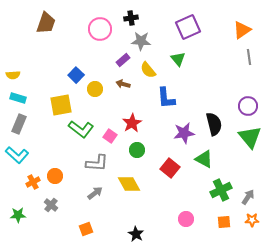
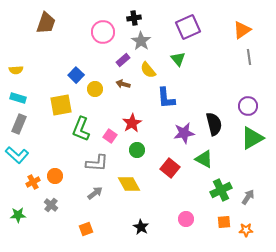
black cross at (131, 18): moved 3 px right
pink circle at (100, 29): moved 3 px right, 3 px down
gray star at (141, 41): rotated 30 degrees clockwise
yellow semicircle at (13, 75): moved 3 px right, 5 px up
green L-shape at (81, 129): rotated 75 degrees clockwise
green triangle at (250, 137): moved 2 px right, 1 px down; rotated 40 degrees clockwise
orange star at (252, 220): moved 6 px left, 10 px down
black star at (136, 234): moved 5 px right, 7 px up
